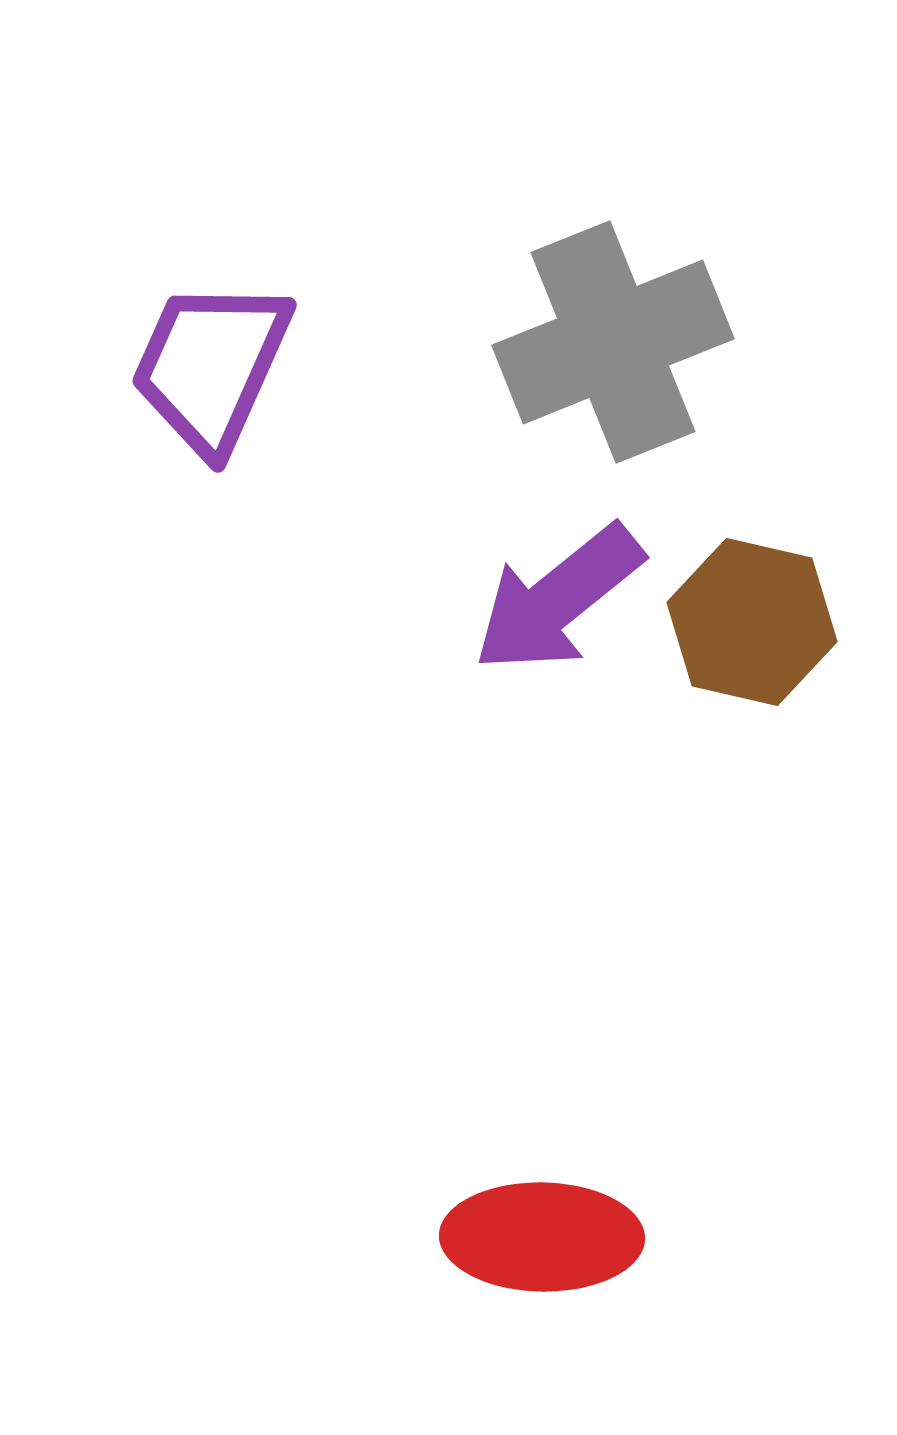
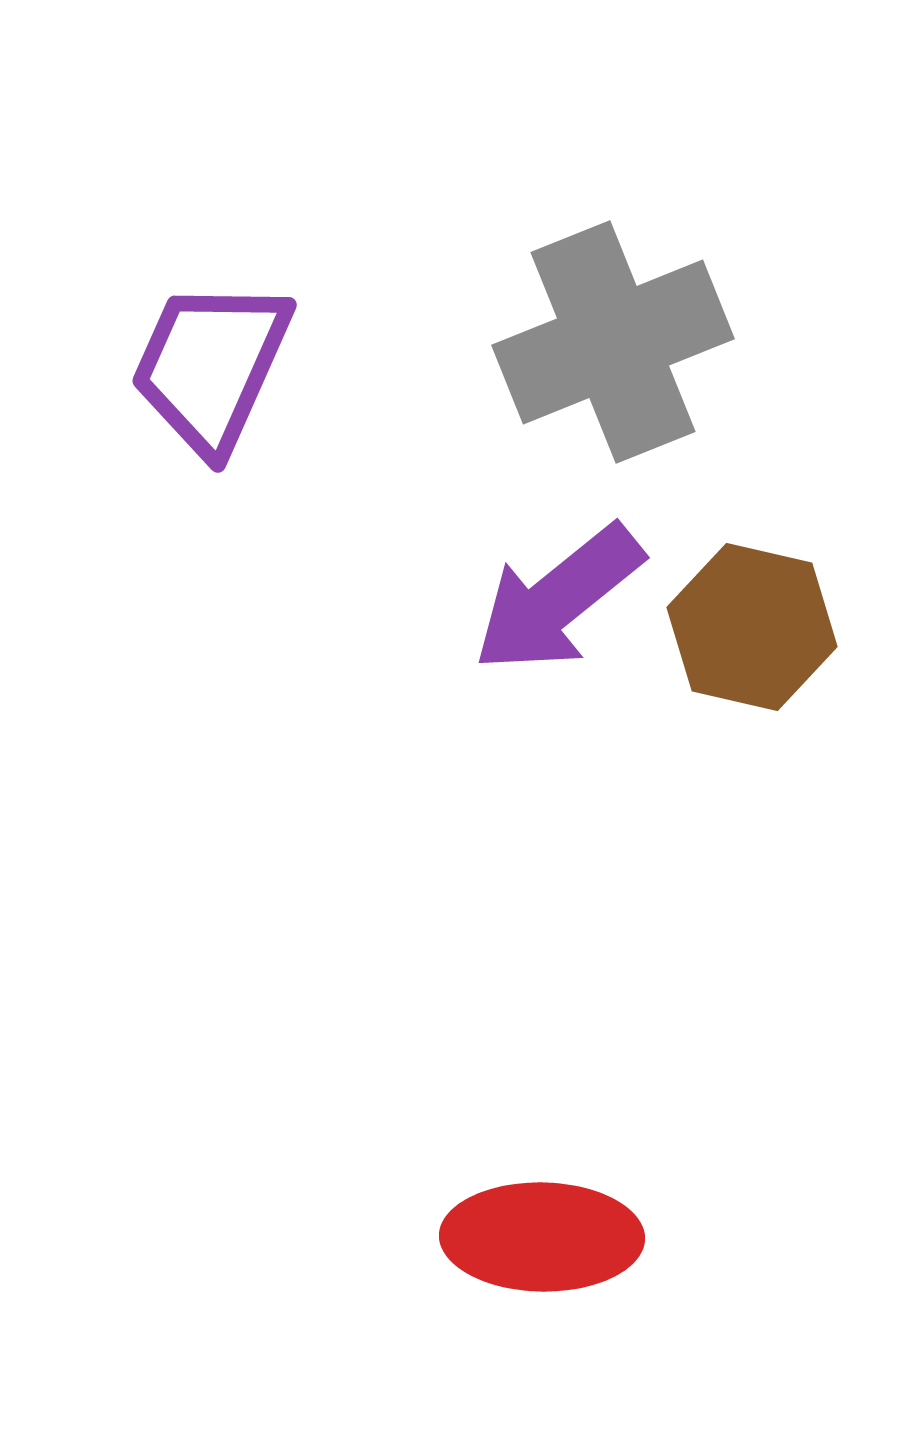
brown hexagon: moved 5 px down
